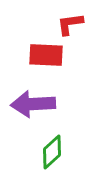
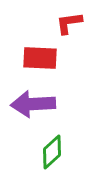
red L-shape: moved 1 px left, 1 px up
red rectangle: moved 6 px left, 3 px down
